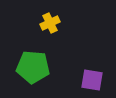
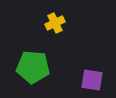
yellow cross: moved 5 px right
